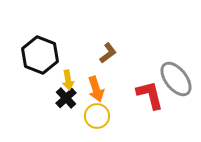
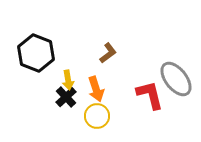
black hexagon: moved 4 px left, 2 px up
black cross: moved 1 px up
